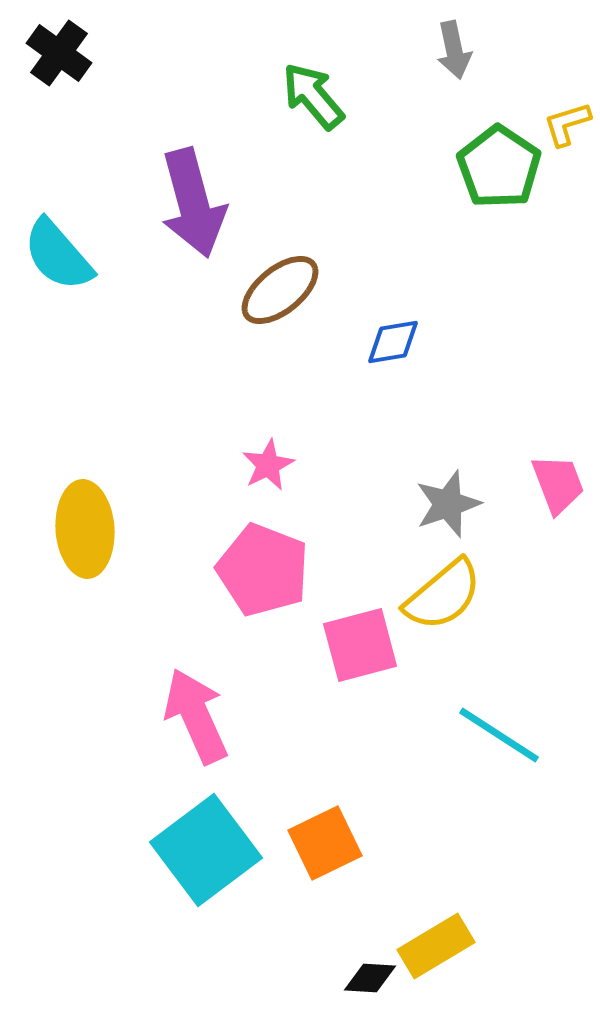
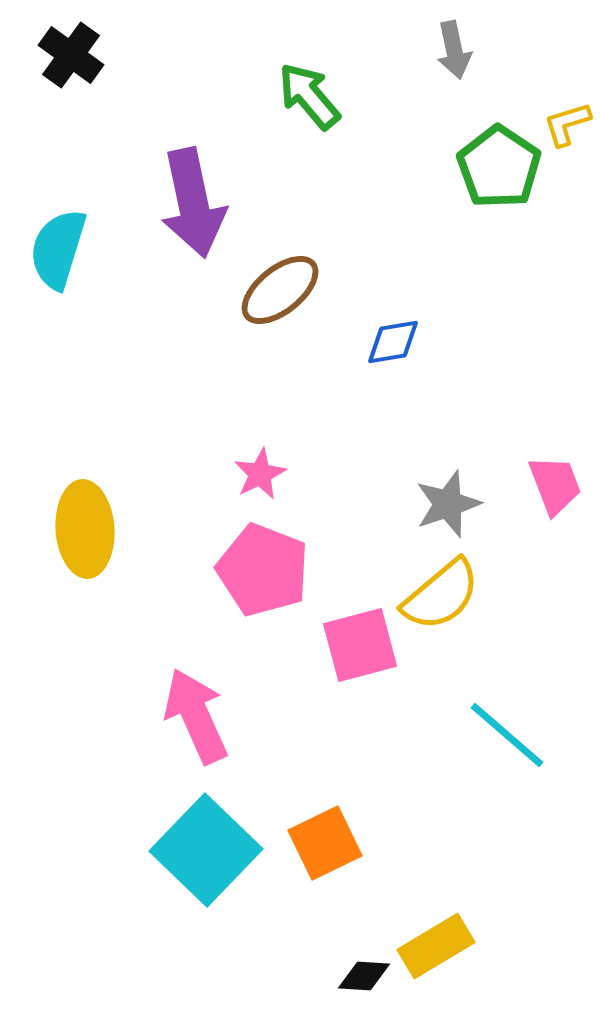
black cross: moved 12 px right, 2 px down
green arrow: moved 4 px left
purple arrow: rotated 3 degrees clockwise
cyan semicircle: moved 6 px up; rotated 58 degrees clockwise
pink star: moved 8 px left, 9 px down
pink trapezoid: moved 3 px left, 1 px down
yellow semicircle: moved 2 px left
cyan line: moved 8 px right; rotated 8 degrees clockwise
cyan square: rotated 9 degrees counterclockwise
black diamond: moved 6 px left, 2 px up
